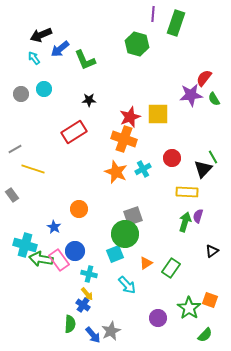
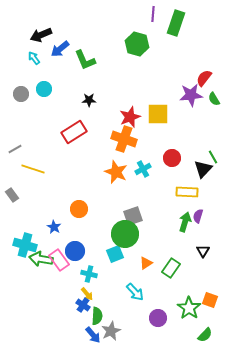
black triangle at (212, 251): moved 9 px left; rotated 24 degrees counterclockwise
cyan arrow at (127, 285): moved 8 px right, 7 px down
green semicircle at (70, 324): moved 27 px right, 8 px up
